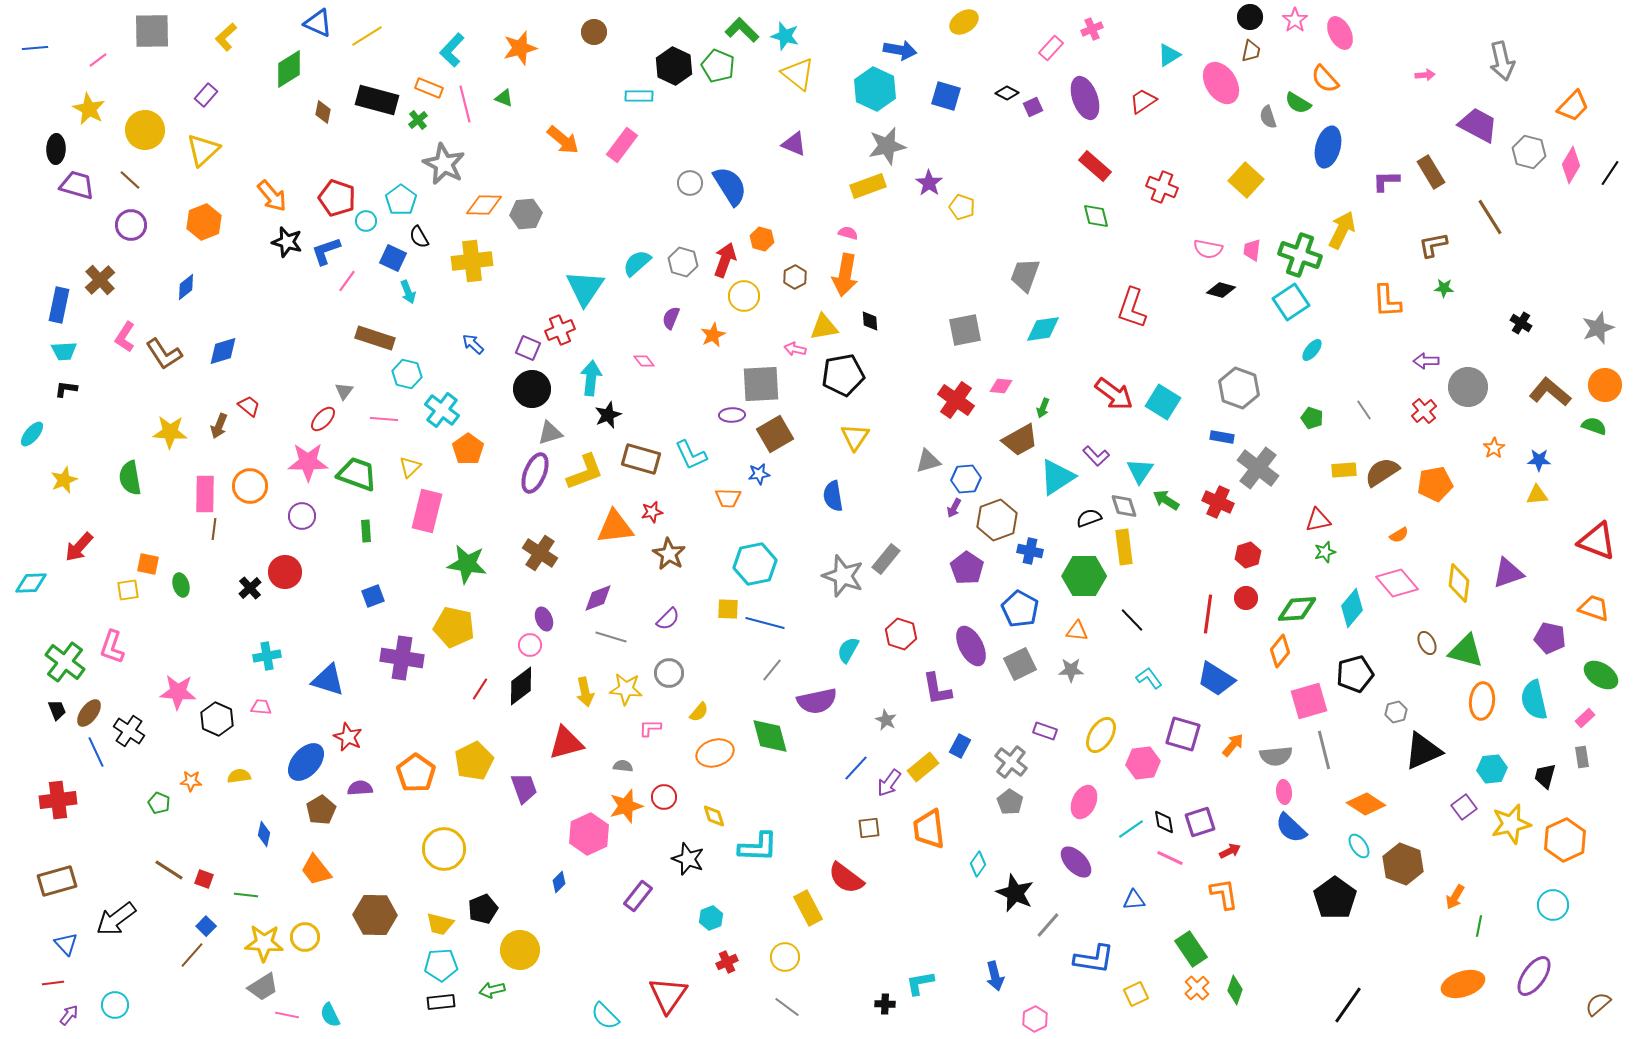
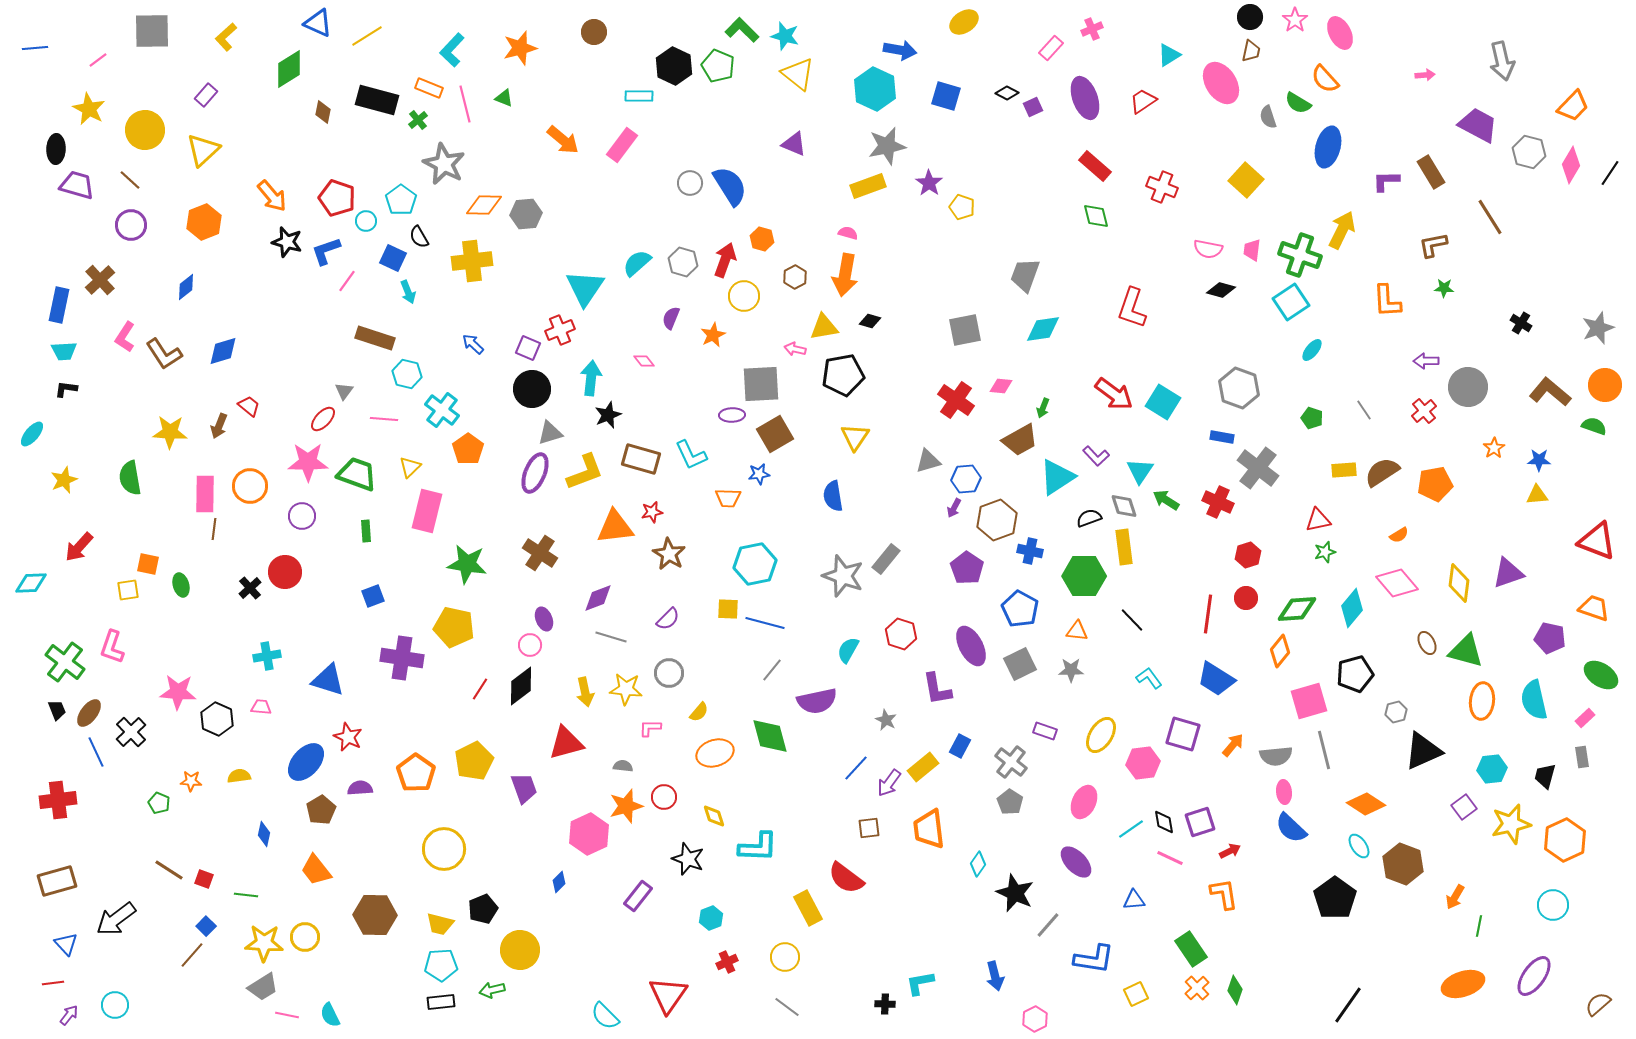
black diamond at (870, 321): rotated 70 degrees counterclockwise
black cross at (129, 731): moved 2 px right, 1 px down; rotated 12 degrees clockwise
